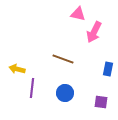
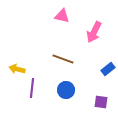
pink triangle: moved 16 px left, 2 px down
blue rectangle: rotated 40 degrees clockwise
blue circle: moved 1 px right, 3 px up
